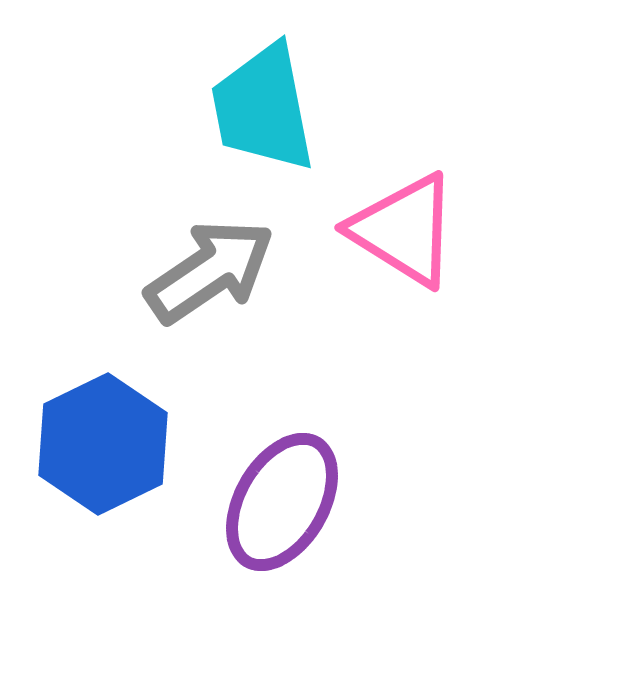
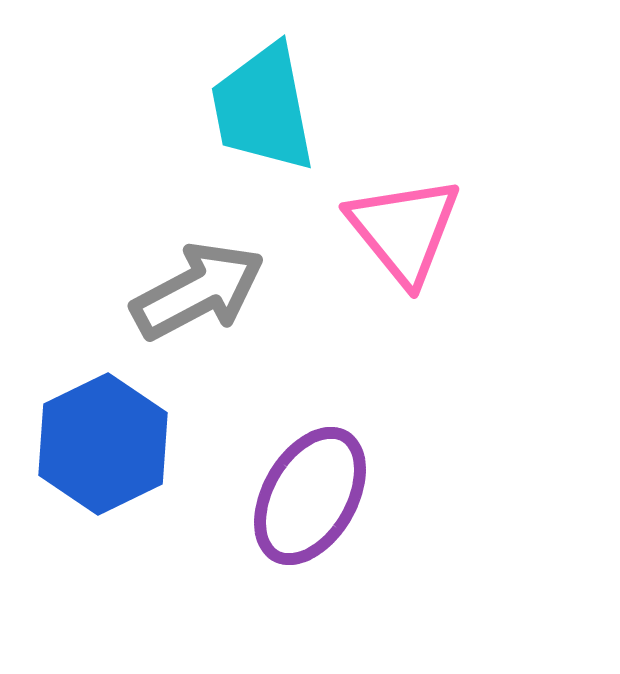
pink triangle: rotated 19 degrees clockwise
gray arrow: moved 12 px left, 20 px down; rotated 6 degrees clockwise
purple ellipse: moved 28 px right, 6 px up
